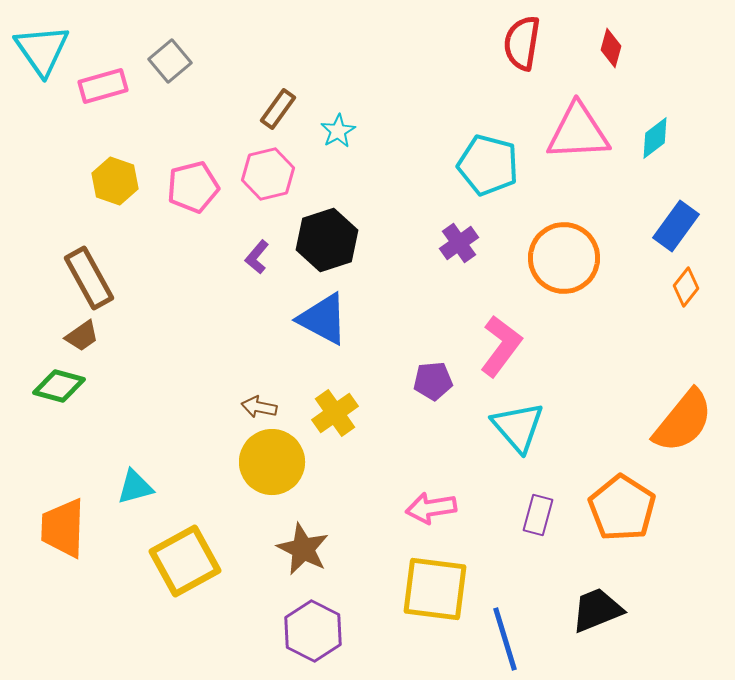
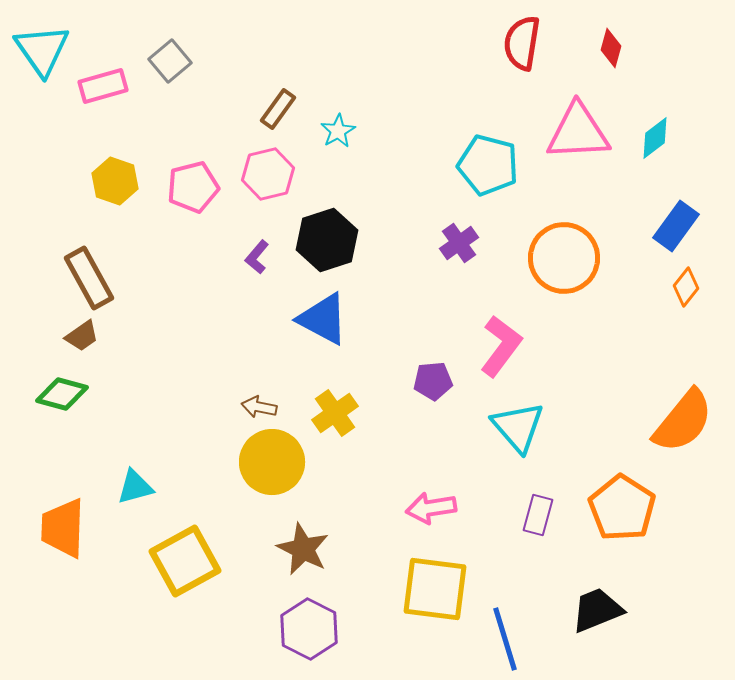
green diamond at (59, 386): moved 3 px right, 8 px down
purple hexagon at (313, 631): moved 4 px left, 2 px up
